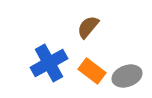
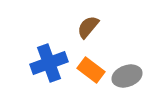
blue cross: rotated 9 degrees clockwise
orange rectangle: moved 1 px left, 1 px up
